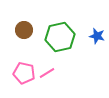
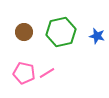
brown circle: moved 2 px down
green hexagon: moved 1 px right, 5 px up
